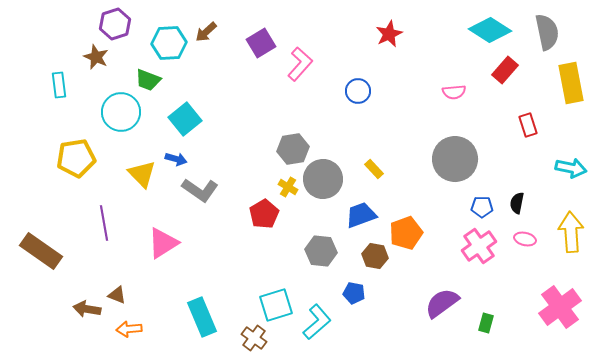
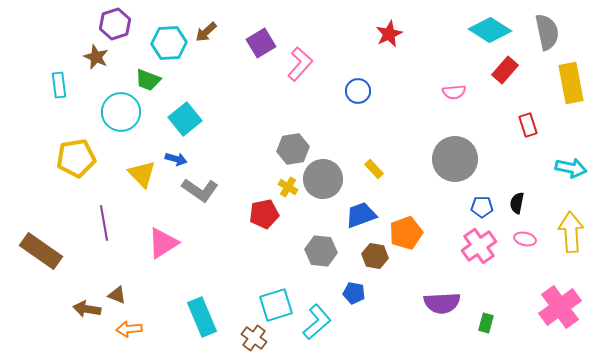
red pentagon at (264, 214): rotated 20 degrees clockwise
purple semicircle at (442, 303): rotated 147 degrees counterclockwise
